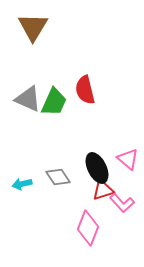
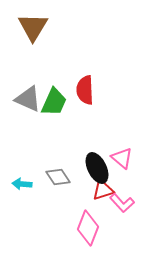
red semicircle: rotated 12 degrees clockwise
pink triangle: moved 6 px left, 1 px up
cyan arrow: rotated 18 degrees clockwise
